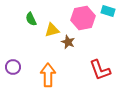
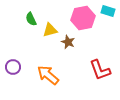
yellow triangle: moved 2 px left
orange arrow: rotated 50 degrees counterclockwise
